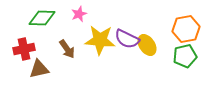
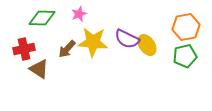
orange hexagon: moved 2 px up
yellow star: moved 7 px left, 2 px down
brown arrow: rotated 78 degrees clockwise
brown triangle: rotated 45 degrees clockwise
